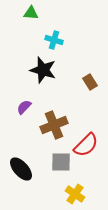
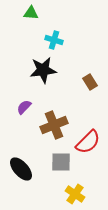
black star: rotated 24 degrees counterclockwise
red semicircle: moved 2 px right, 3 px up
